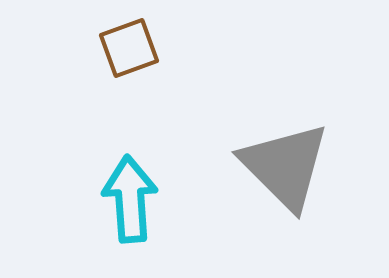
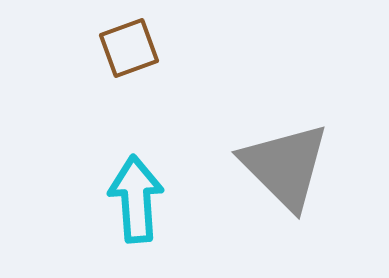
cyan arrow: moved 6 px right
